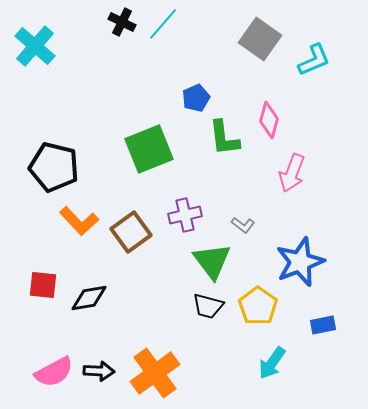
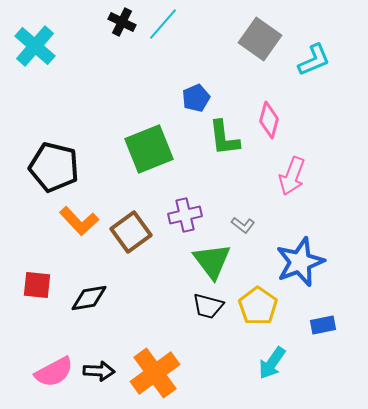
pink arrow: moved 3 px down
red square: moved 6 px left
